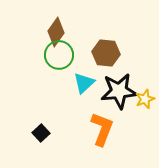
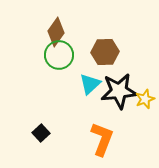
brown hexagon: moved 1 px left, 1 px up; rotated 8 degrees counterclockwise
cyan triangle: moved 6 px right, 1 px down
orange L-shape: moved 10 px down
